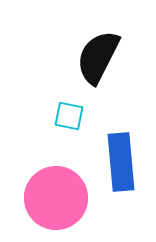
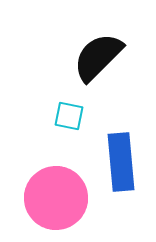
black semicircle: rotated 18 degrees clockwise
